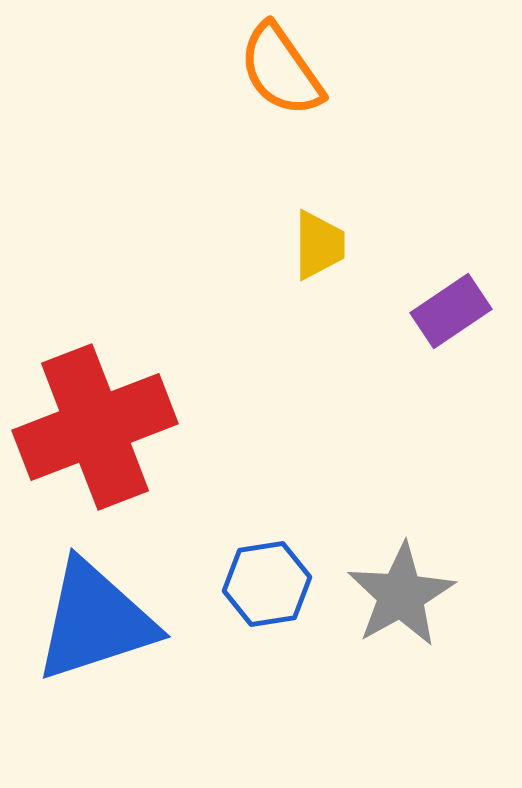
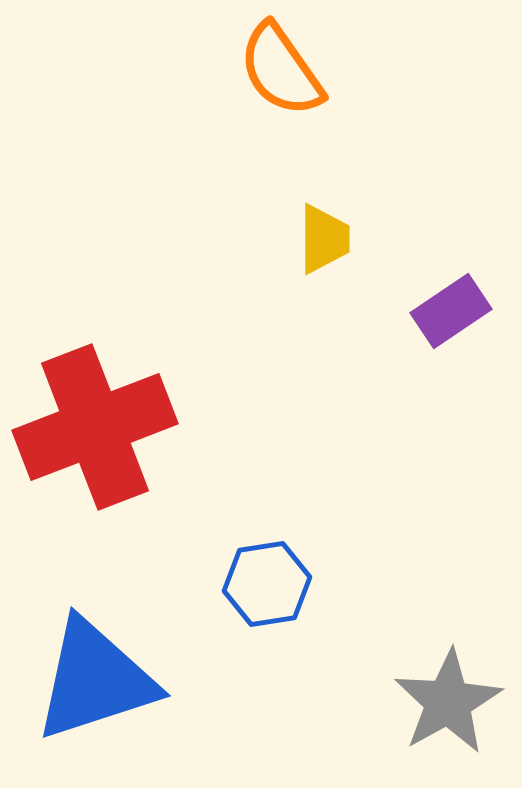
yellow trapezoid: moved 5 px right, 6 px up
gray star: moved 47 px right, 107 px down
blue triangle: moved 59 px down
